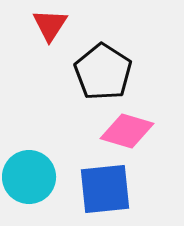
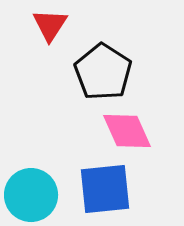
pink diamond: rotated 50 degrees clockwise
cyan circle: moved 2 px right, 18 px down
